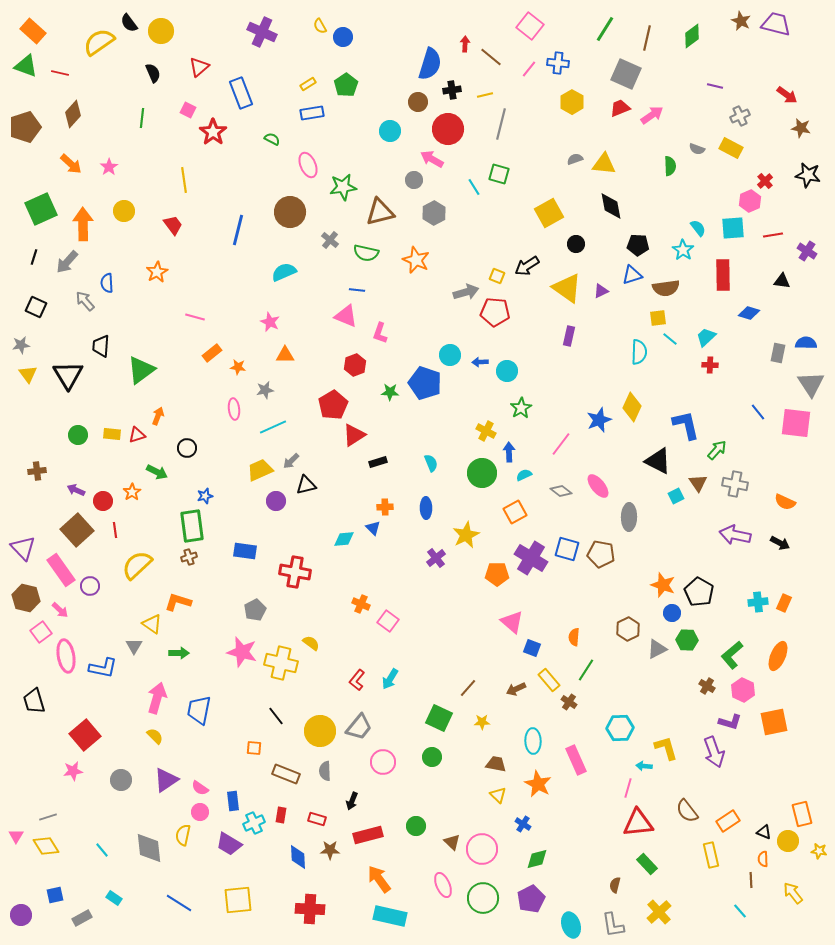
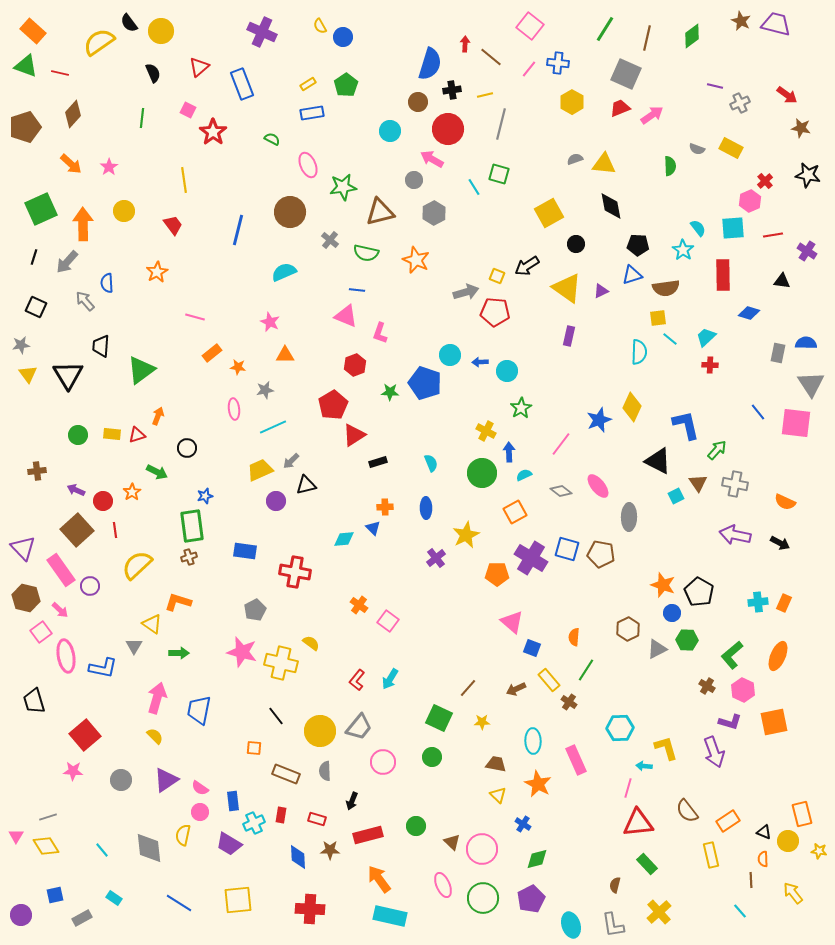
blue rectangle at (241, 93): moved 1 px right, 9 px up
gray cross at (740, 116): moved 13 px up
orange cross at (361, 604): moved 2 px left, 1 px down; rotated 12 degrees clockwise
pink star at (73, 771): rotated 12 degrees clockwise
